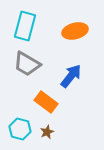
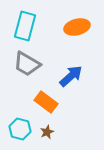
orange ellipse: moved 2 px right, 4 px up
blue arrow: rotated 10 degrees clockwise
